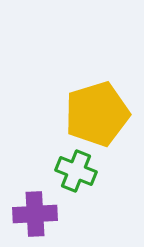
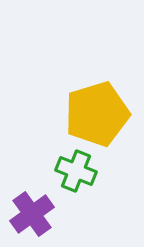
purple cross: moved 3 px left; rotated 33 degrees counterclockwise
